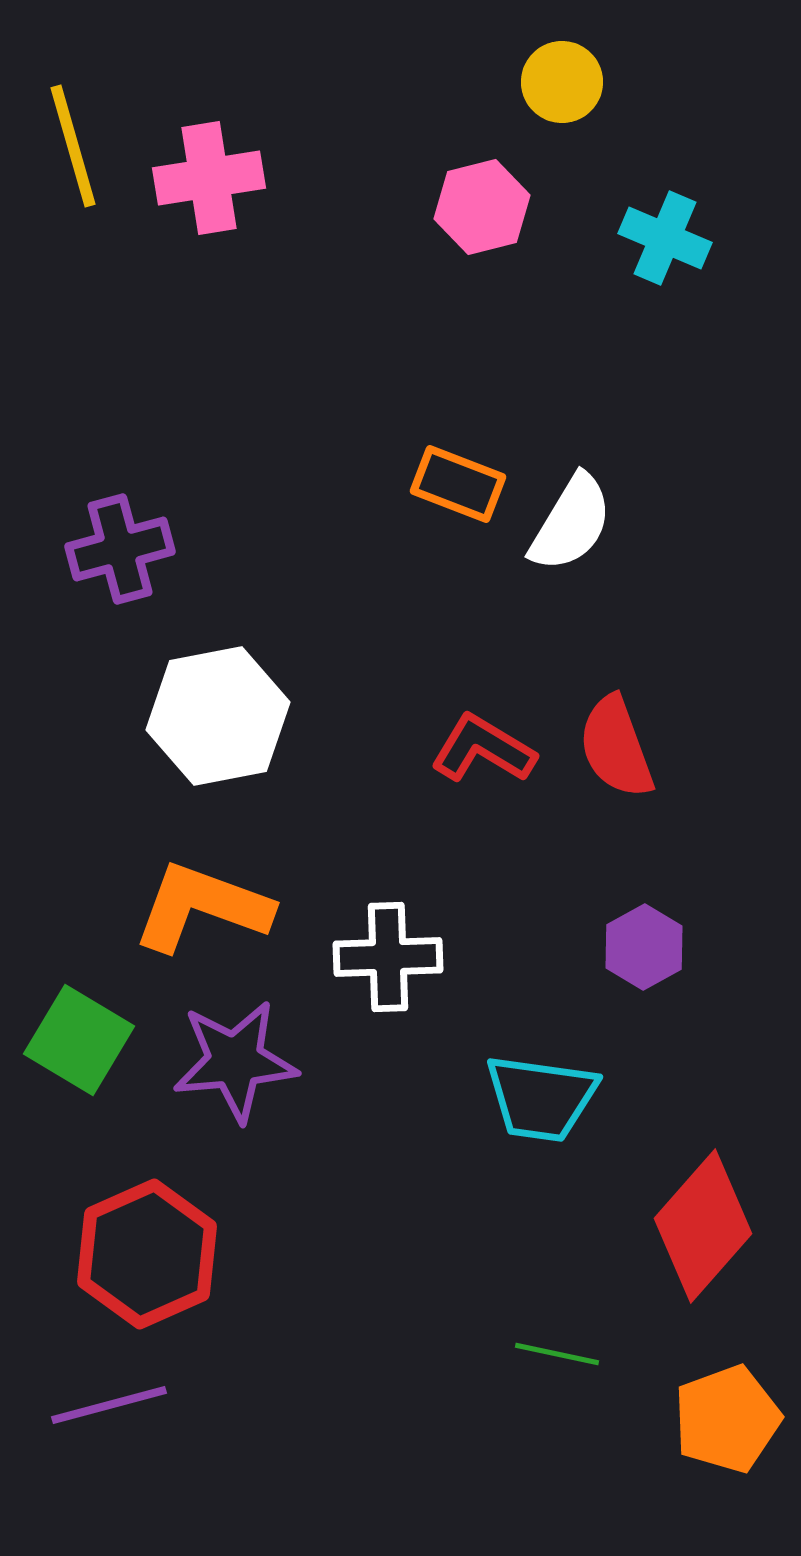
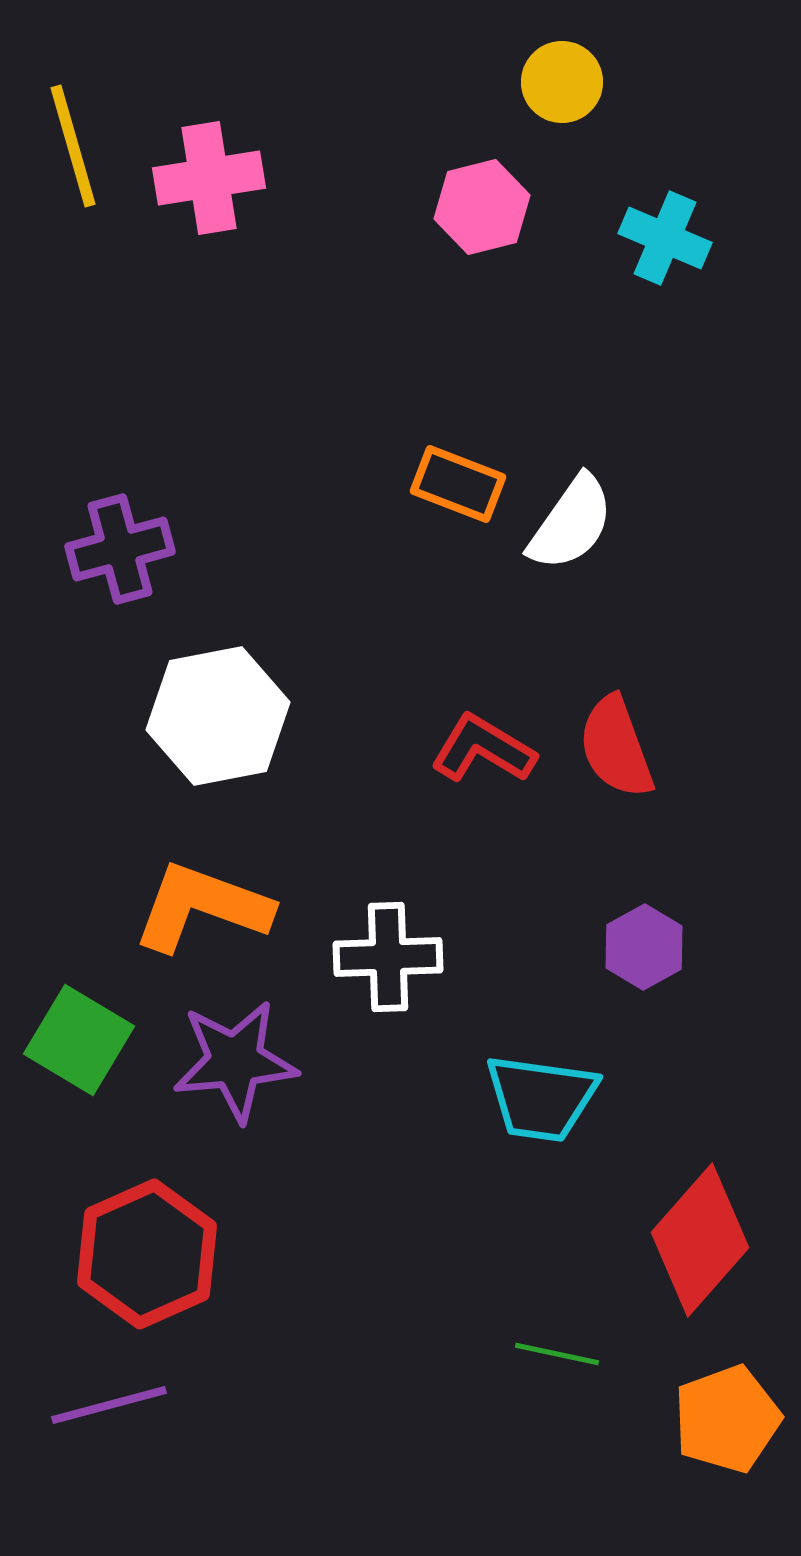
white semicircle: rotated 4 degrees clockwise
red diamond: moved 3 px left, 14 px down
